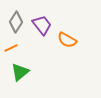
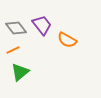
gray diamond: moved 6 px down; rotated 70 degrees counterclockwise
orange line: moved 2 px right, 2 px down
